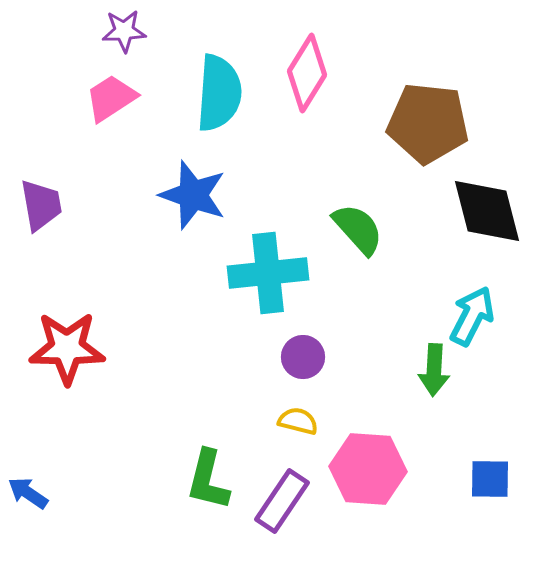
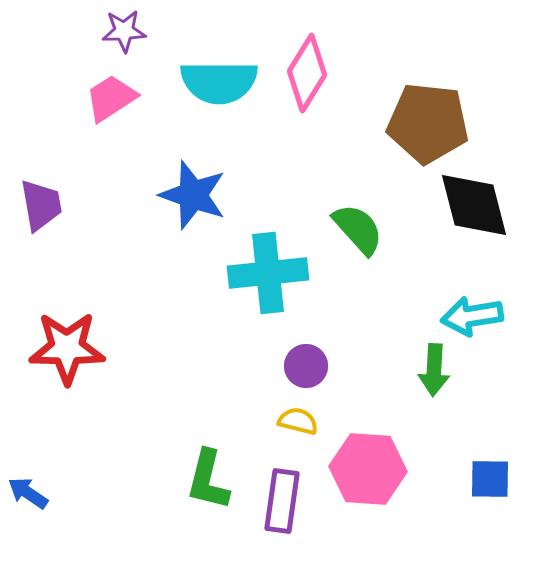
cyan semicircle: moved 11 px up; rotated 86 degrees clockwise
black diamond: moved 13 px left, 6 px up
cyan arrow: rotated 126 degrees counterclockwise
purple circle: moved 3 px right, 9 px down
purple rectangle: rotated 26 degrees counterclockwise
